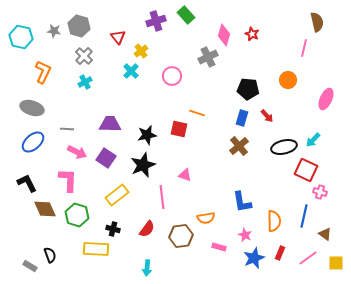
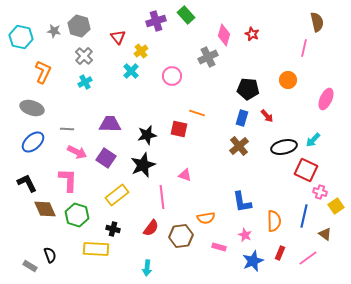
red semicircle at (147, 229): moved 4 px right, 1 px up
blue star at (254, 258): moved 1 px left, 3 px down
yellow square at (336, 263): moved 57 px up; rotated 35 degrees counterclockwise
